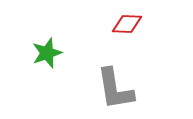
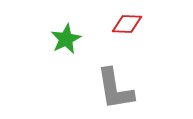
green star: moved 19 px right, 14 px up; rotated 8 degrees counterclockwise
